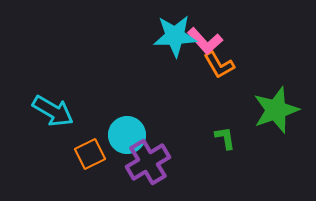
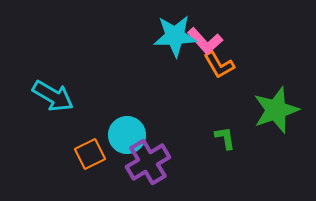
cyan arrow: moved 15 px up
